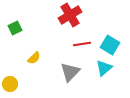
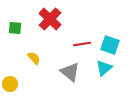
red cross: moved 20 px left, 4 px down; rotated 15 degrees counterclockwise
green square: rotated 32 degrees clockwise
cyan square: rotated 12 degrees counterclockwise
yellow semicircle: rotated 88 degrees counterclockwise
gray triangle: rotated 35 degrees counterclockwise
